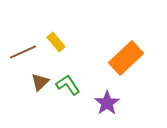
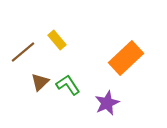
yellow rectangle: moved 1 px right, 2 px up
brown line: rotated 16 degrees counterclockwise
purple star: rotated 10 degrees clockwise
